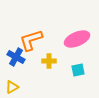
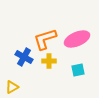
orange L-shape: moved 14 px right, 1 px up
blue cross: moved 8 px right
